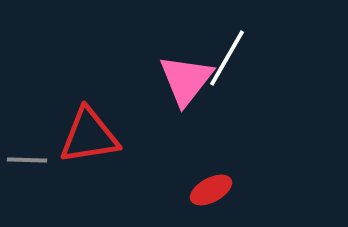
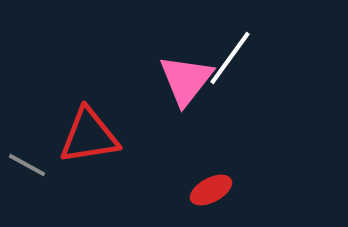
white line: moved 3 px right; rotated 6 degrees clockwise
gray line: moved 5 px down; rotated 27 degrees clockwise
